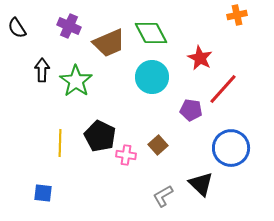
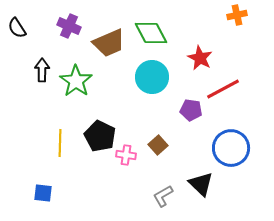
red line: rotated 20 degrees clockwise
